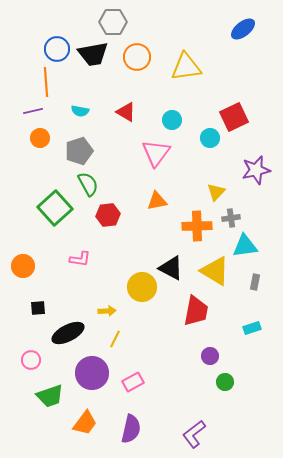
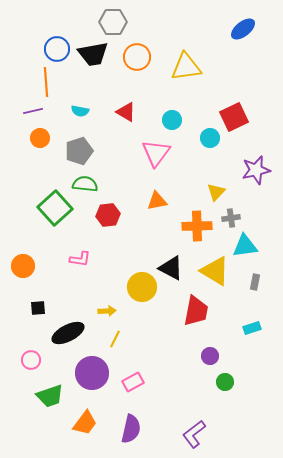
green semicircle at (88, 184): moved 3 px left; rotated 55 degrees counterclockwise
